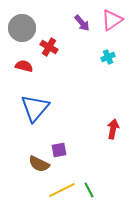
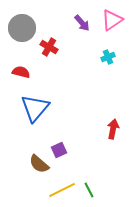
red semicircle: moved 3 px left, 6 px down
purple square: rotated 14 degrees counterclockwise
brown semicircle: rotated 15 degrees clockwise
